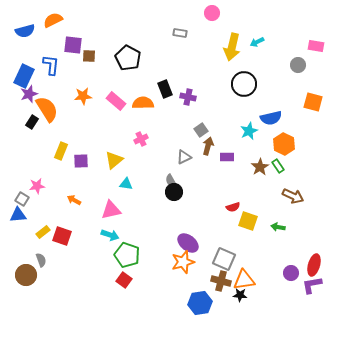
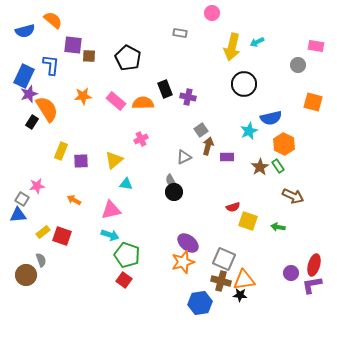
orange semicircle at (53, 20): rotated 66 degrees clockwise
